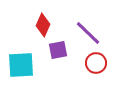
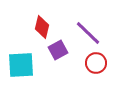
red diamond: moved 1 px left, 2 px down; rotated 10 degrees counterclockwise
purple square: rotated 18 degrees counterclockwise
